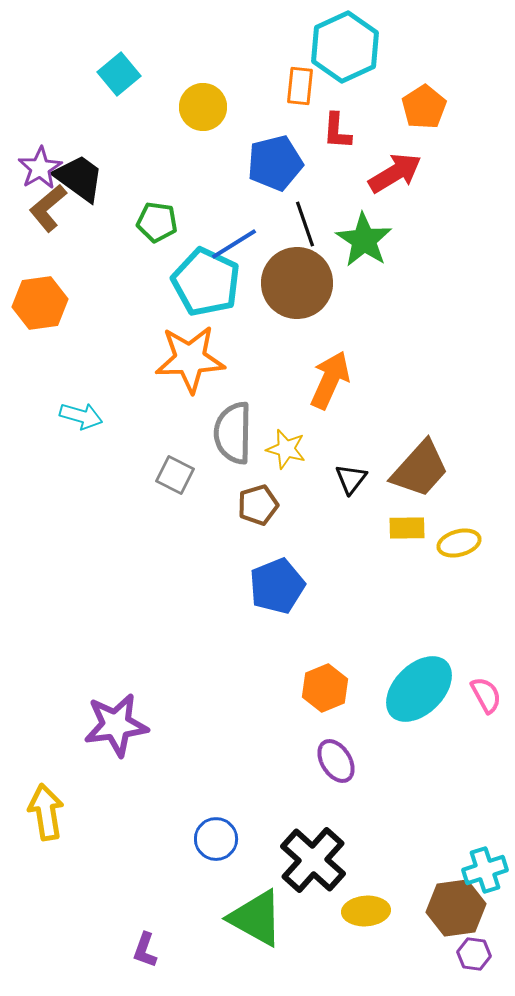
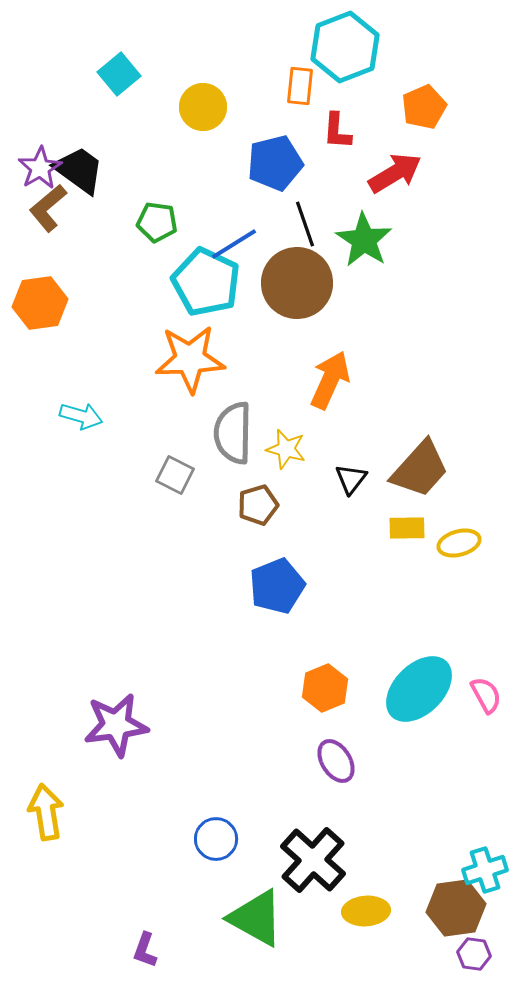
cyan hexagon at (345, 47): rotated 4 degrees clockwise
orange pentagon at (424, 107): rotated 9 degrees clockwise
black trapezoid at (79, 178): moved 8 px up
